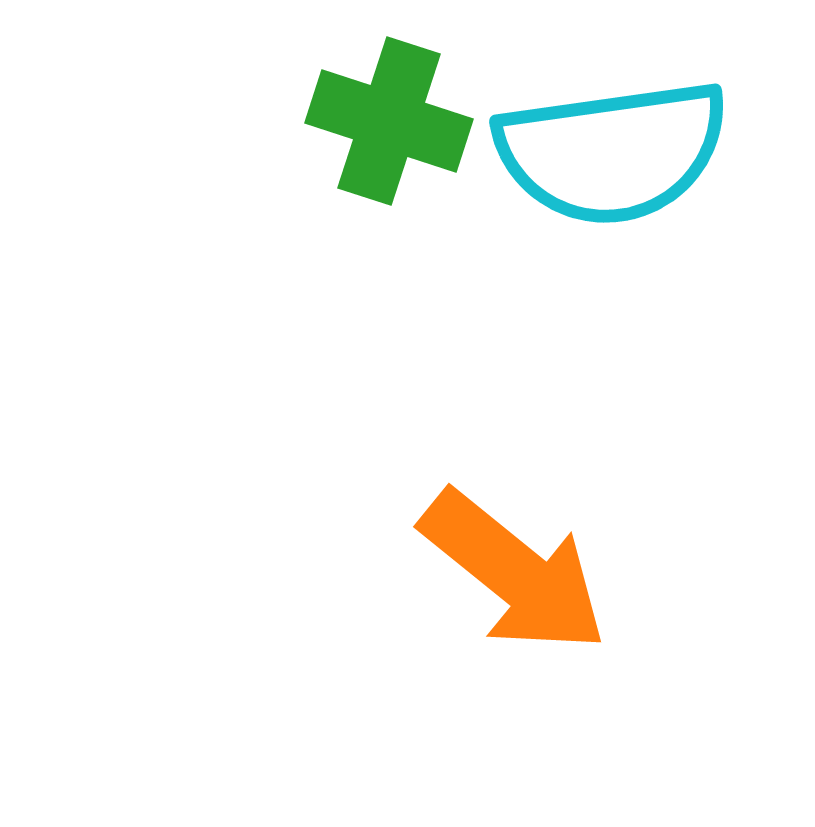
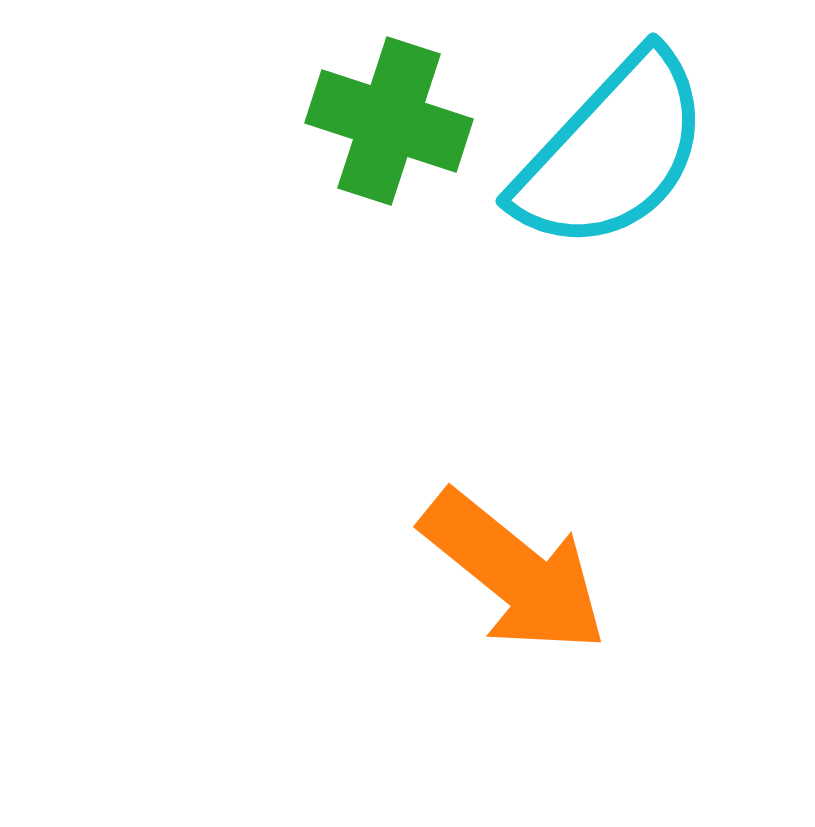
cyan semicircle: rotated 39 degrees counterclockwise
